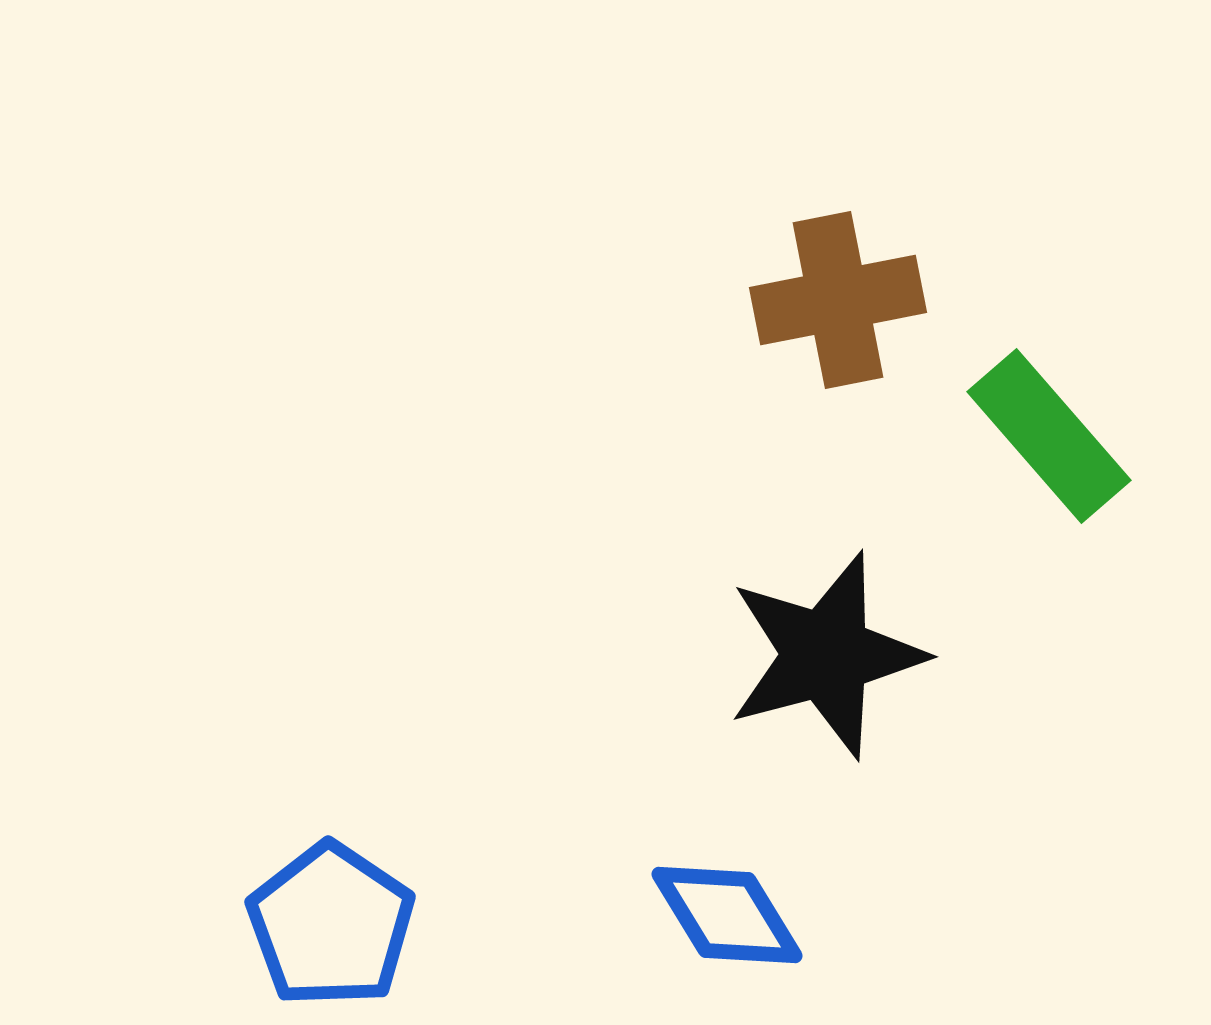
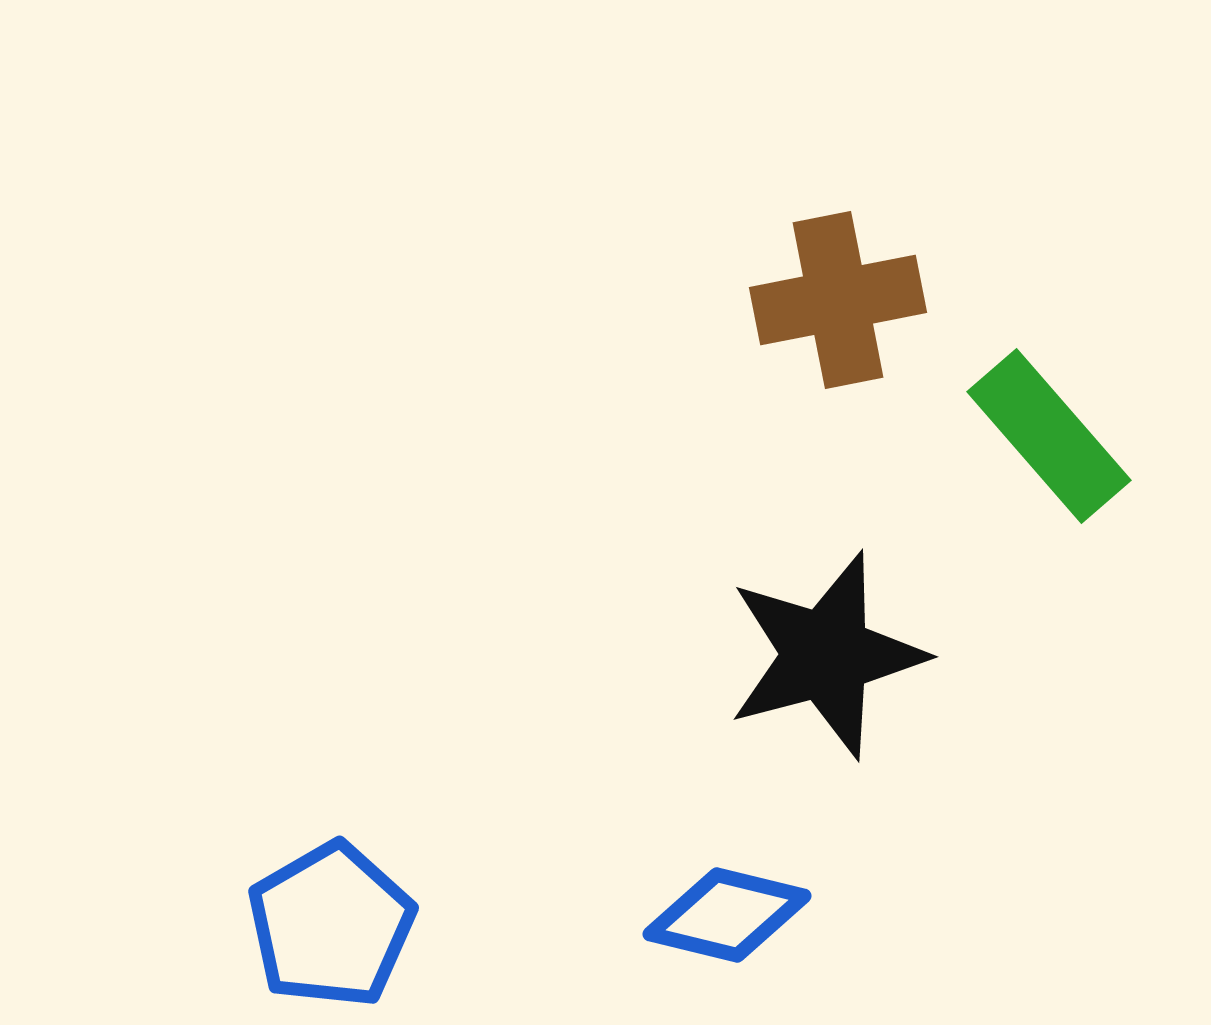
blue diamond: rotated 45 degrees counterclockwise
blue pentagon: rotated 8 degrees clockwise
